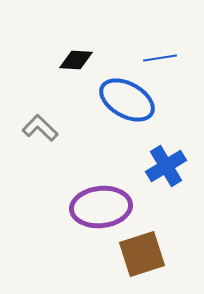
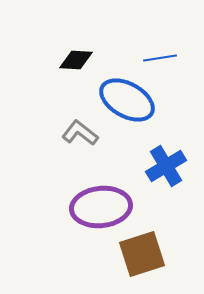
gray L-shape: moved 40 px right, 5 px down; rotated 6 degrees counterclockwise
